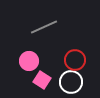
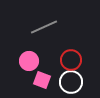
red circle: moved 4 px left
pink square: rotated 12 degrees counterclockwise
